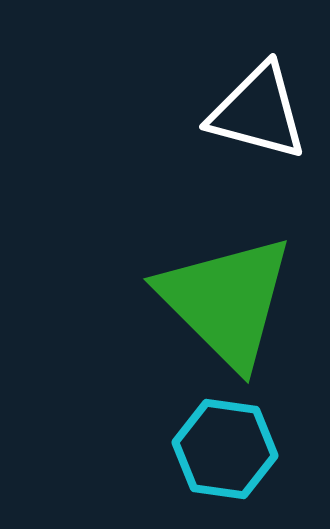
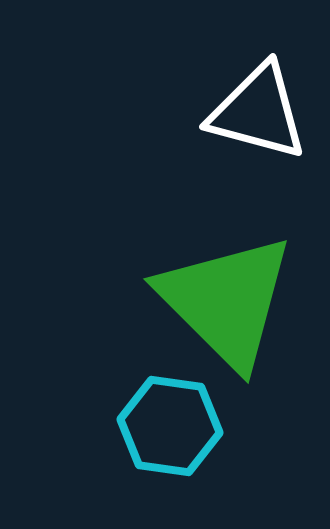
cyan hexagon: moved 55 px left, 23 px up
